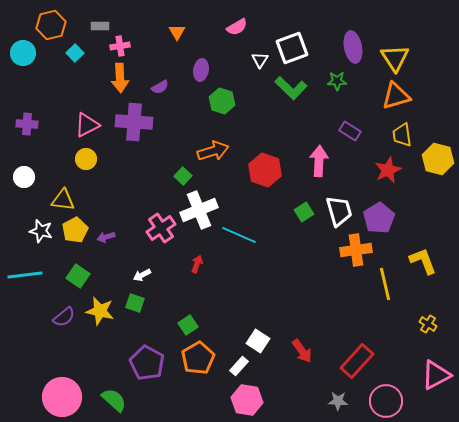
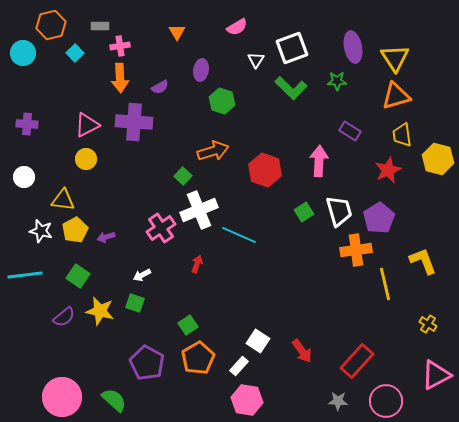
white triangle at (260, 60): moved 4 px left
